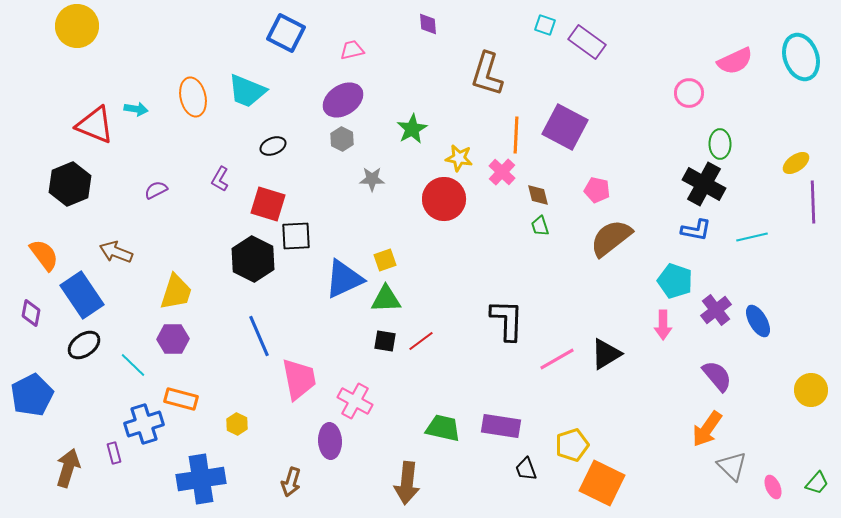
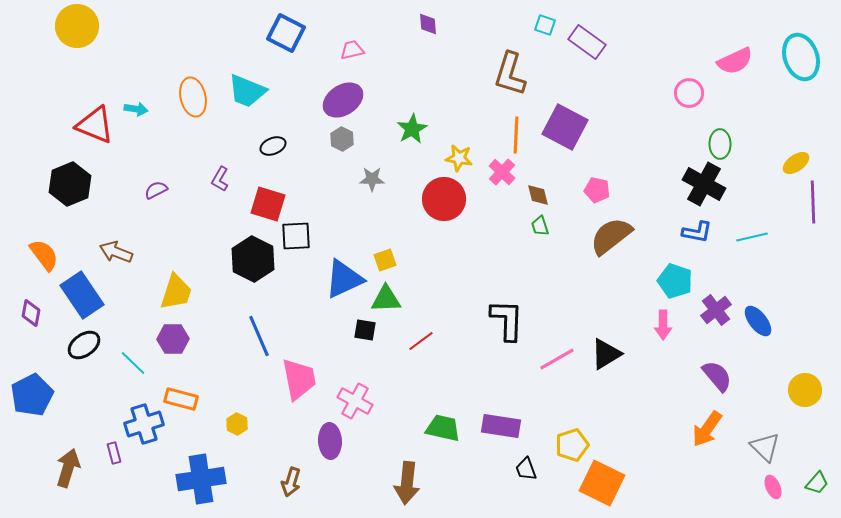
brown L-shape at (487, 74): moved 23 px right
blue L-shape at (696, 230): moved 1 px right, 2 px down
brown semicircle at (611, 238): moved 2 px up
blue ellipse at (758, 321): rotated 8 degrees counterclockwise
black square at (385, 341): moved 20 px left, 11 px up
cyan line at (133, 365): moved 2 px up
yellow circle at (811, 390): moved 6 px left
gray triangle at (732, 466): moved 33 px right, 19 px up
